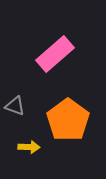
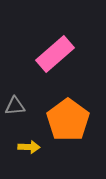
gray triangle: rotated 25 degrees counterclockwise
